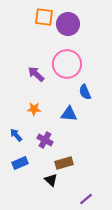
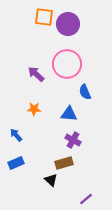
purple cross: moved 28 px right
blue rectangle: moved 4 px left
